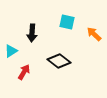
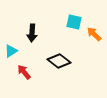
cyan square: moved 7 px right
red arrow: rotated 70 degrees counterclockwise
